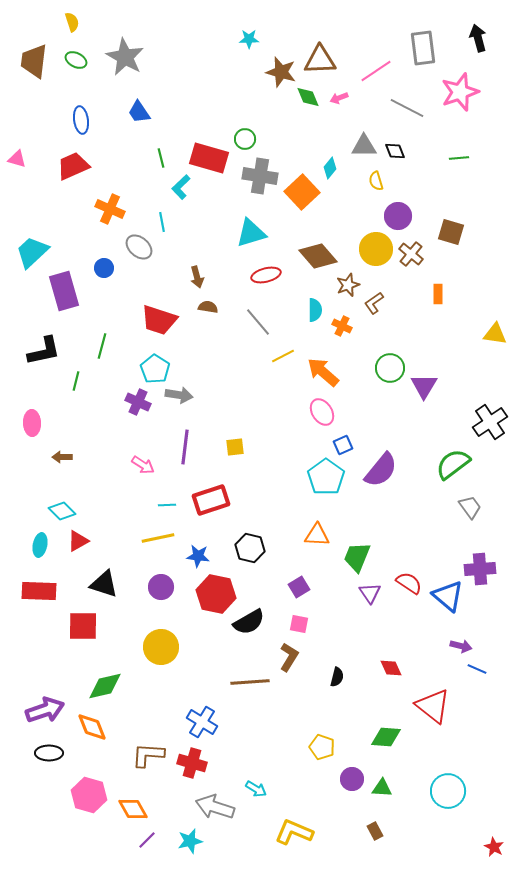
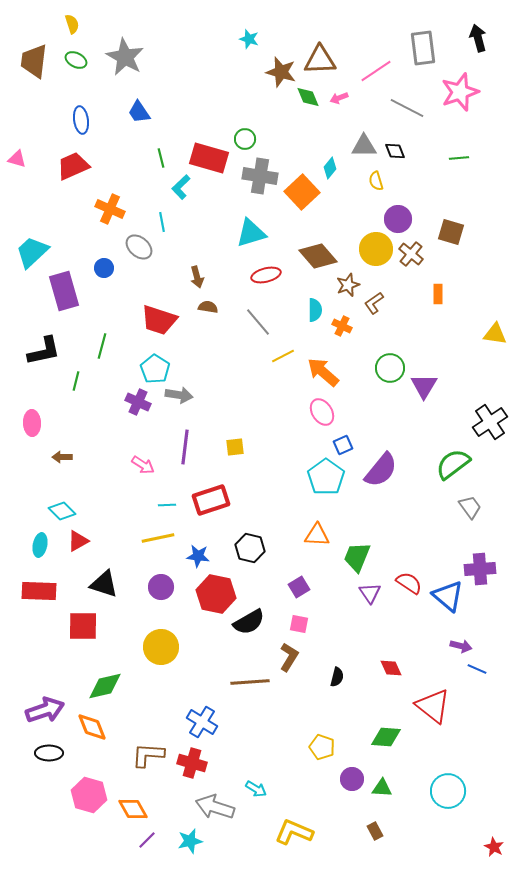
yellow semicircle at (72, 22): moved 2 px down
cyan star at (249, 39): rotated 18 degrees clockwise
purple circle at (398, 216): moved 3 px down
